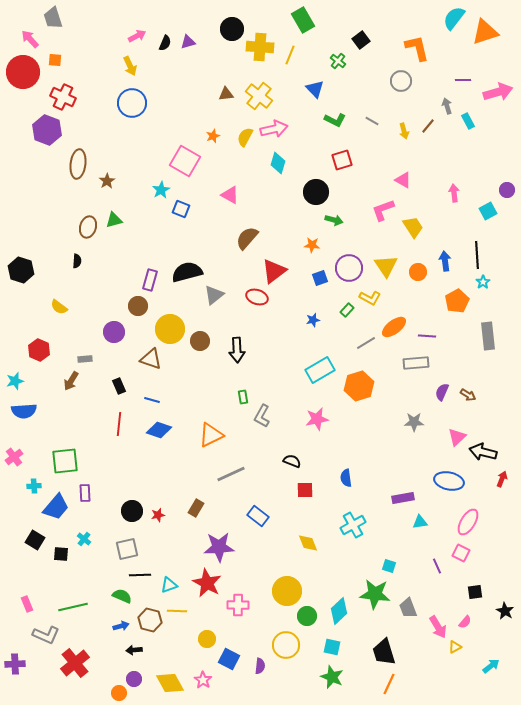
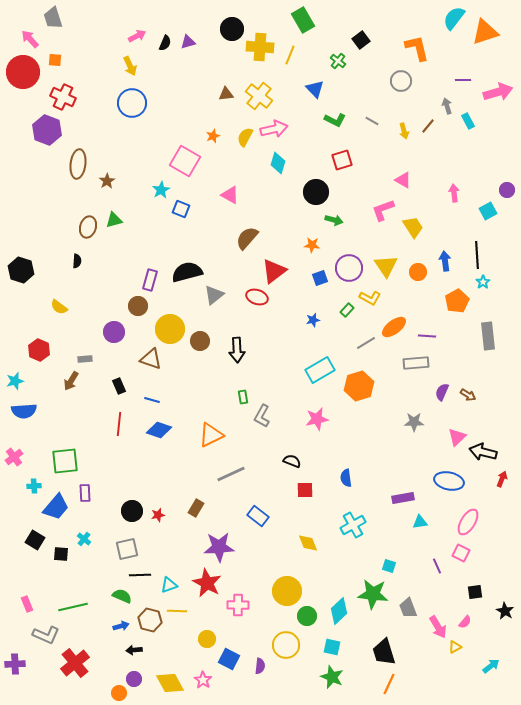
green star at (375, 594): moved 2 px left
